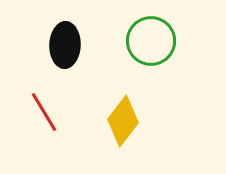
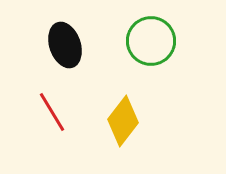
black ellipse: rotated 21 degrees counterclockwise
red line: moved 8 px right
